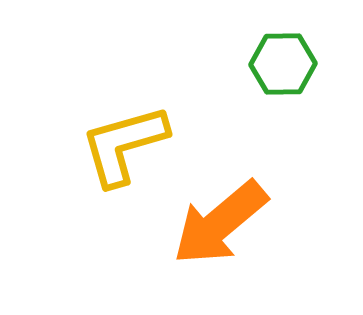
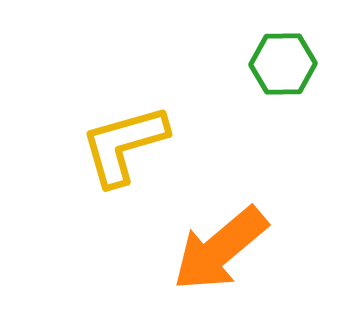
orange arrow: moved 26 px down
